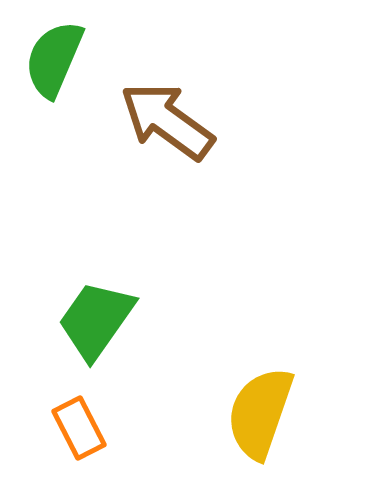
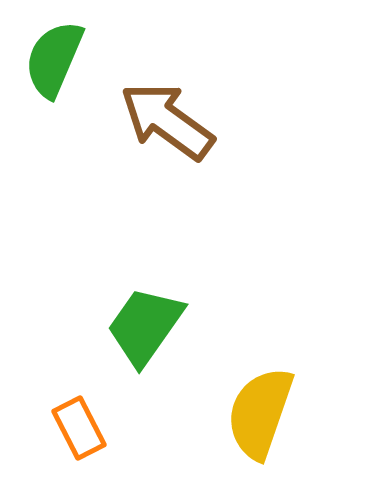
green trapezoid: moved 49 px right, 6 px down
